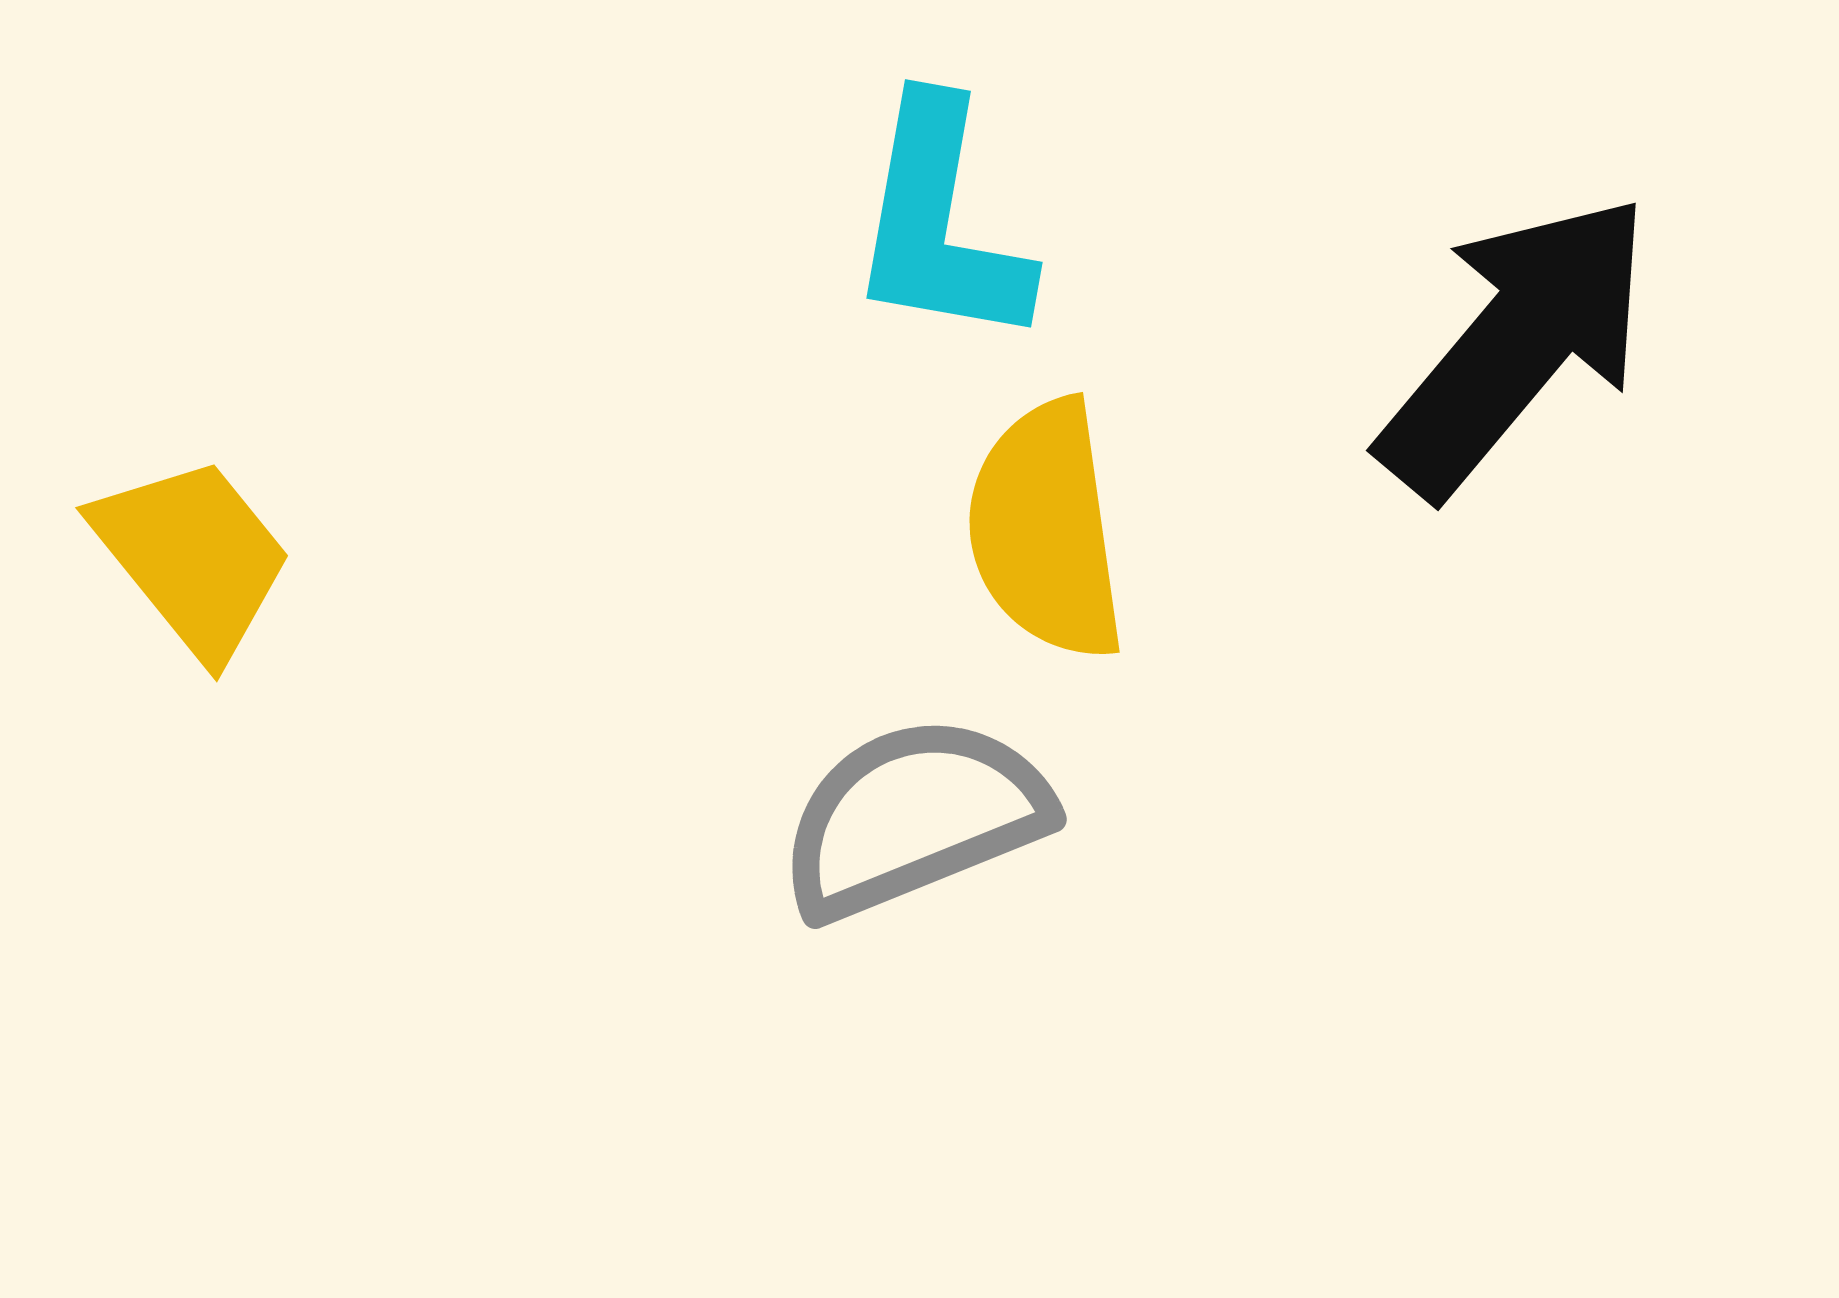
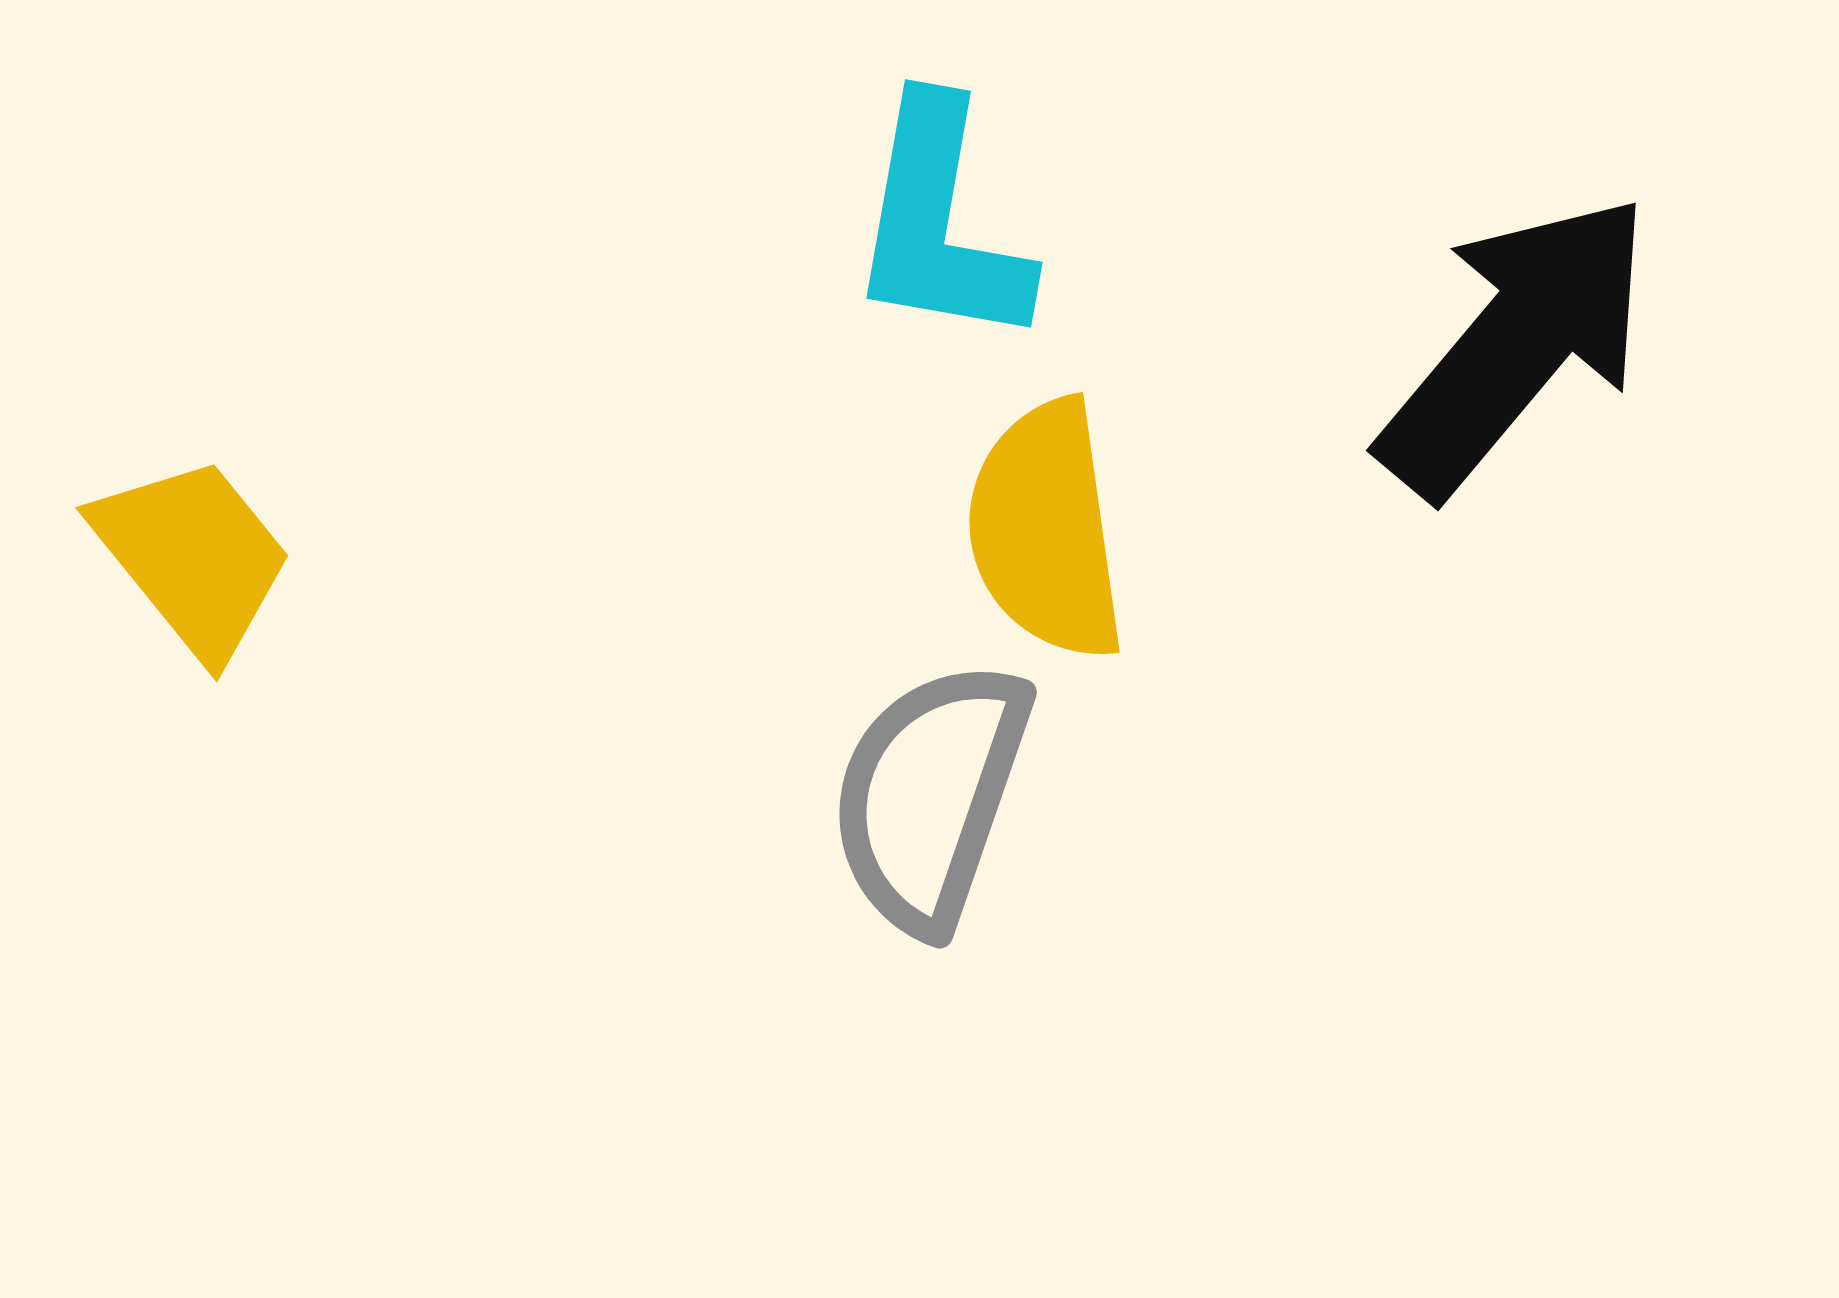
gray semicircle: moved 16 px right, 21 px up; rotated 49 degrees counterclockwise
